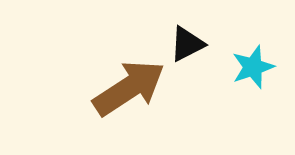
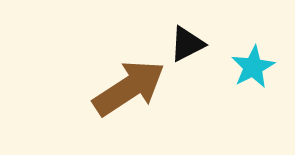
cyan star: rotated 9 degrees counterclockwise
